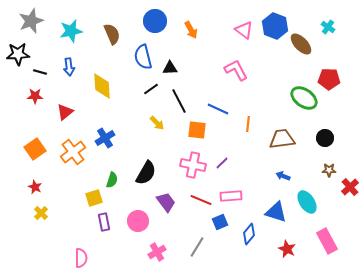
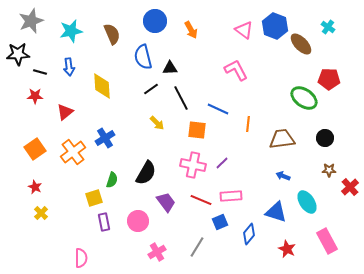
black line at (179, 101): moved 2 px right, 3 px up
